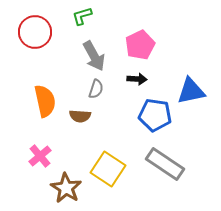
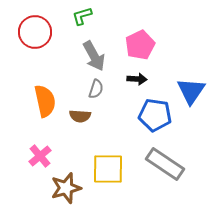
blue triangle: rotated 44 degrees counterclockwise
yellow square: rotated 32 degrees counterclockwise
brown star: rotated 24 degrees clockwise
